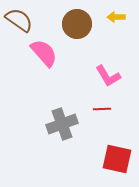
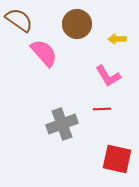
yellow arrow: moved 1 px right, 22 px down
